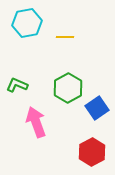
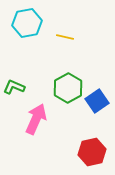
yellow line: rotated 12 degrees clockwise
green L-shape: moved 3 px left, 2 px down
blue square: moved 7 px up
pink arrow: moved 3 px up; rotated 44 degrees clockwise
red hexagon: rotated 16 degrees clockwise
